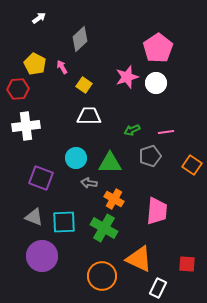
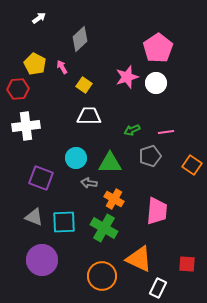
purple circle: moved 4 px down
